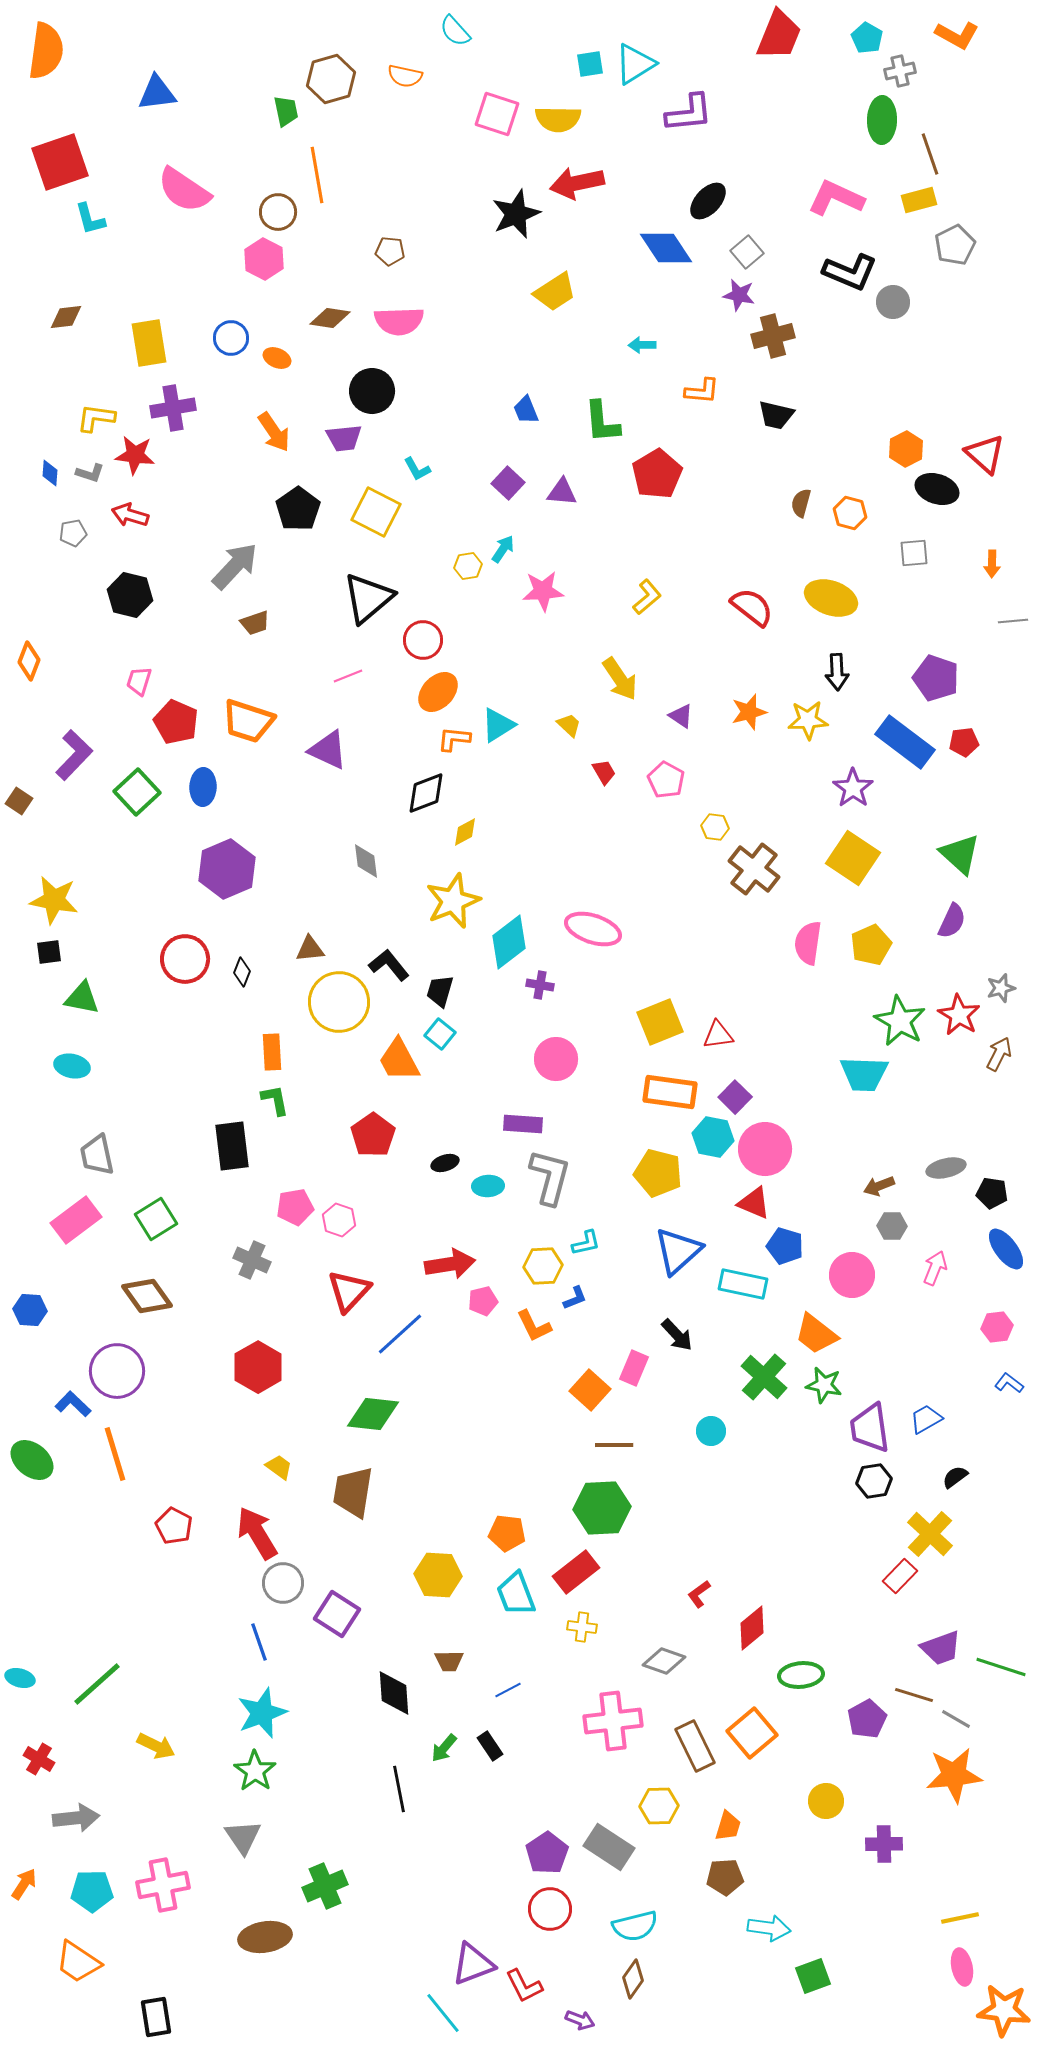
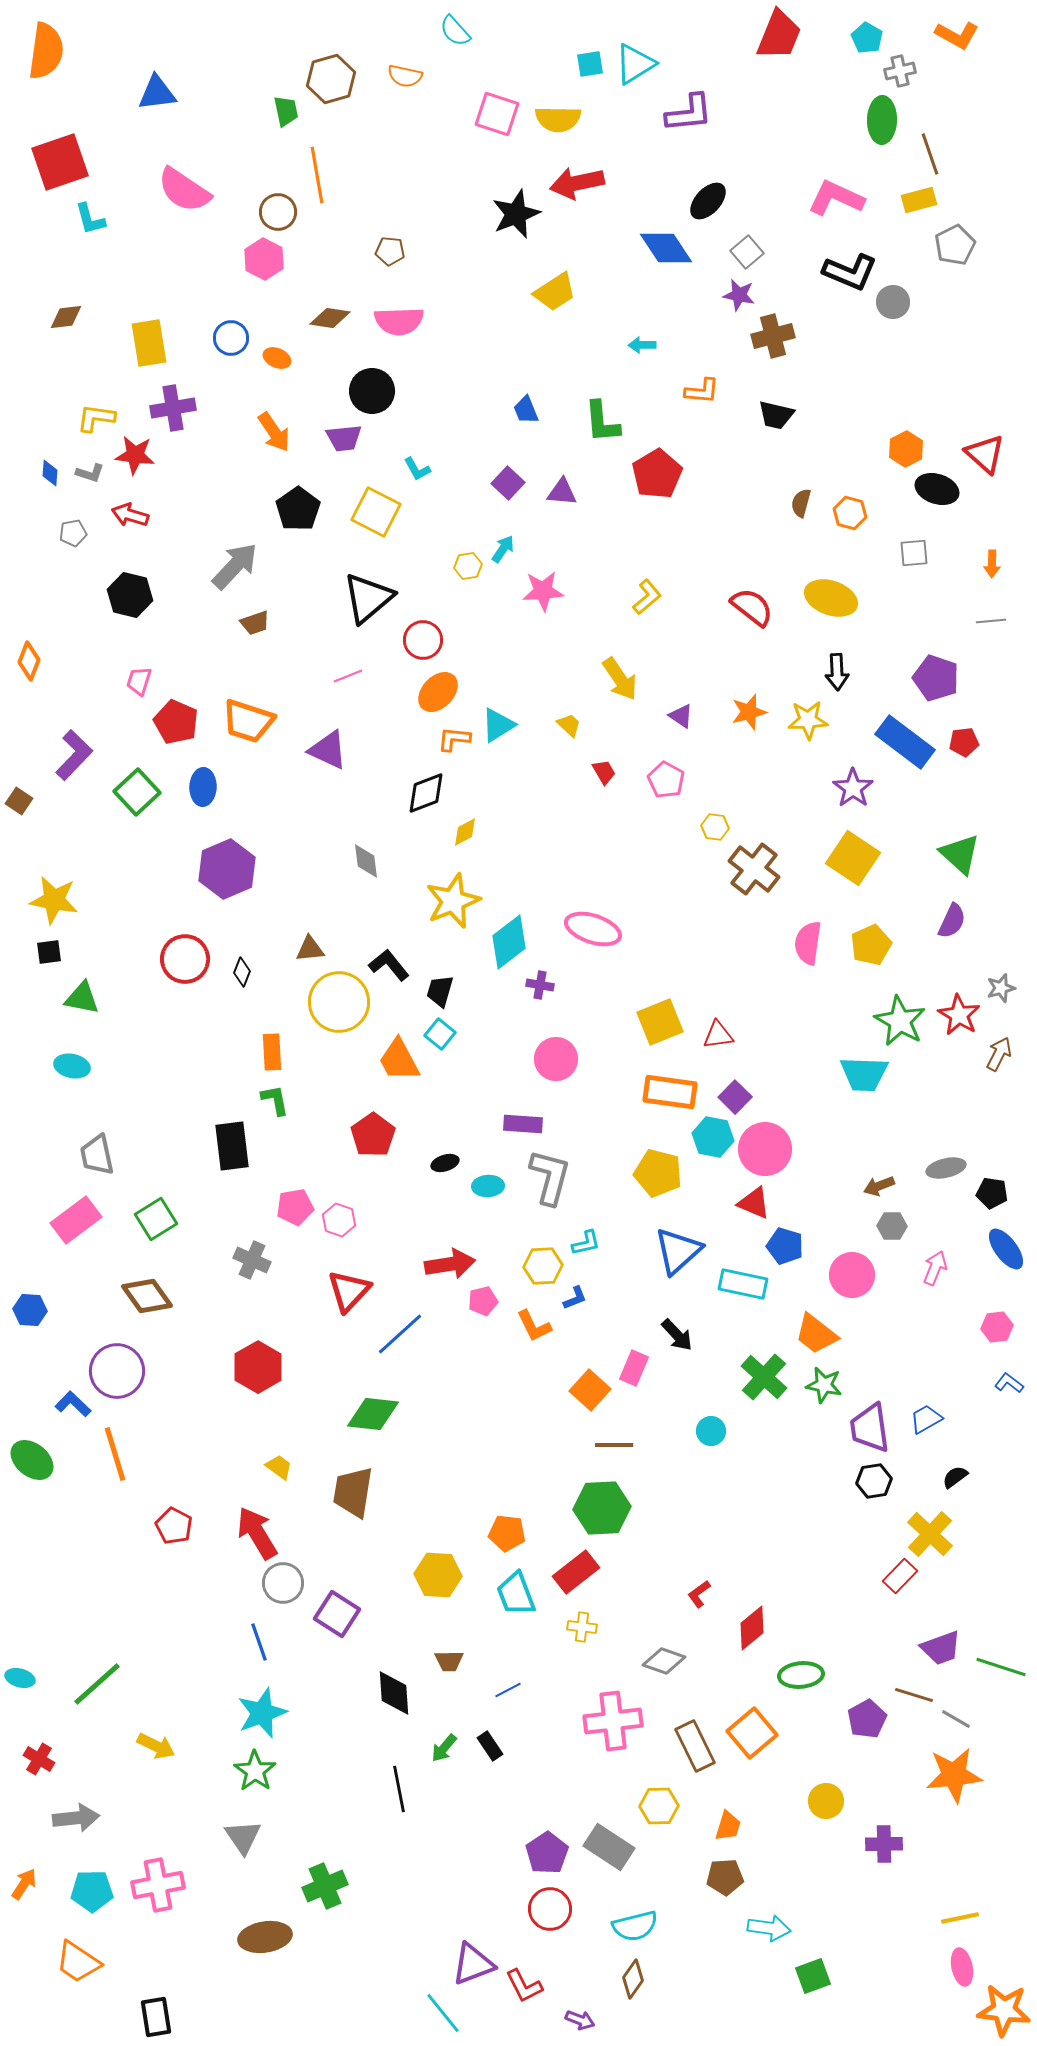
gray line at (1013, 621): moved 22 px left
pink cross at (163, 1885): moved 5 px left
